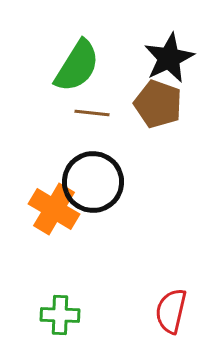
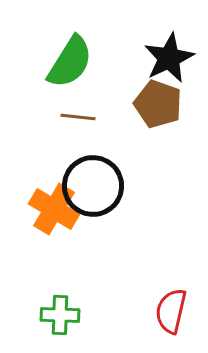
green semicircle: moved 7 px left, 4 px up
brown line: moved 14 px left, 4 px down
black circle: moved 4 px down
